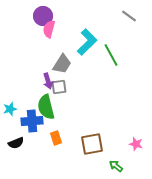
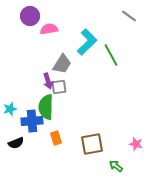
purple circle: moved 13 px left
pink semicircle: rotated 66 degrees clockwise
green semicircle: rotated 15 degrees clockwise
